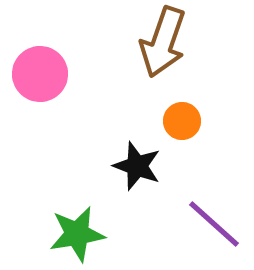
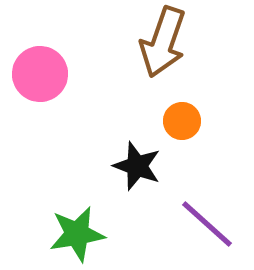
purple line: moved 7 px left
